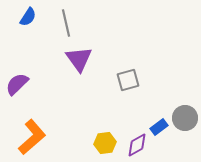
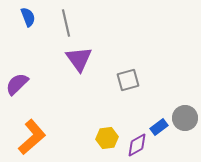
blue semicircle: rotated 54 degrees counterclockwise
yellow hexagon: moved 2 px right, 5 px up
